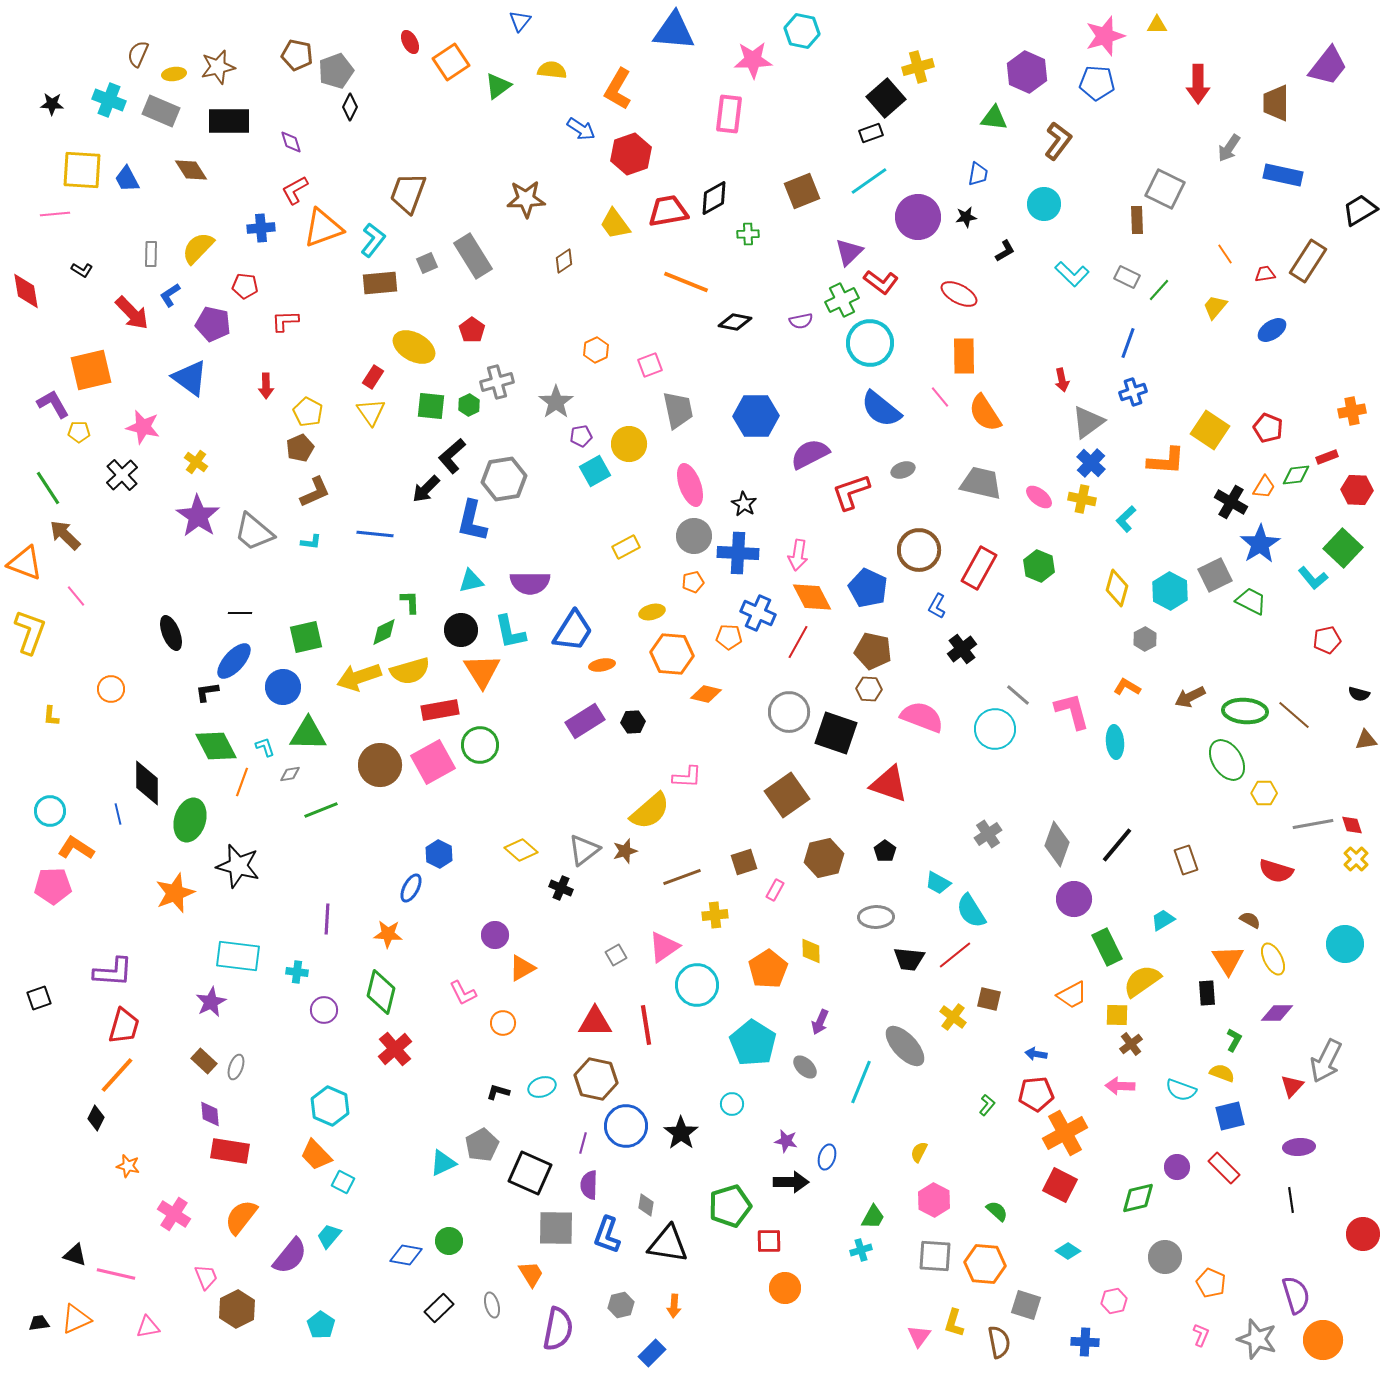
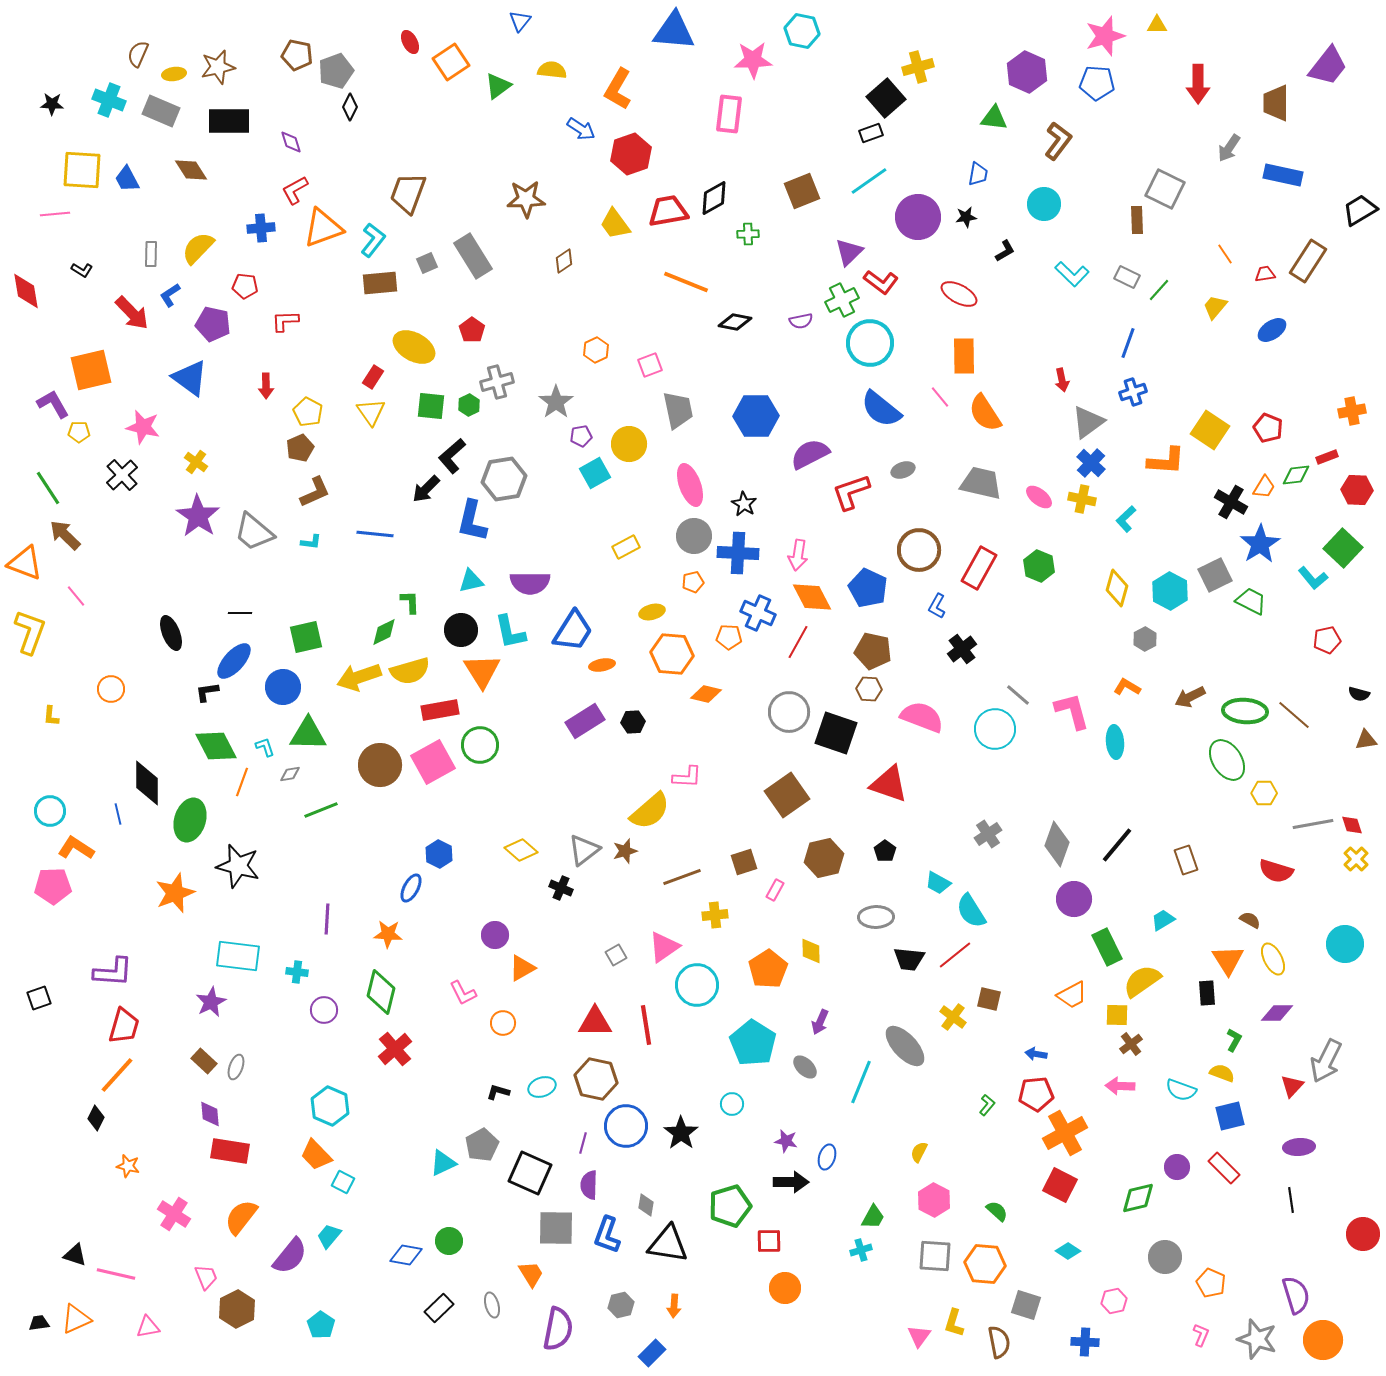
cyan square at (595, 471): moved 2 px down
